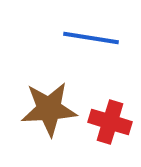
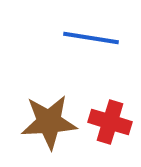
brown star: moved 13 px down
